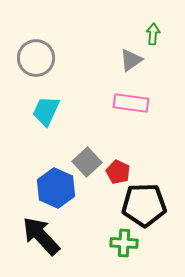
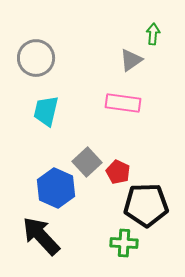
pink rectangle: moved 8 px left
cyan trapezoid: rotated 12 degrees counterclockwise
black pentagon: moved 2 px right
